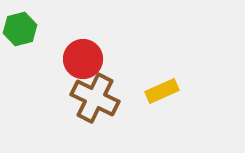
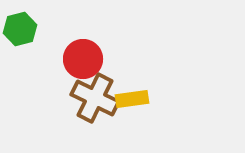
yellow rectangle: moved 30 px left, 8 px down; rotated 16 degrees clockwise
